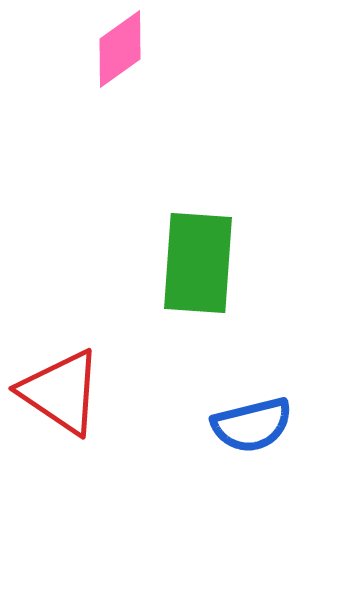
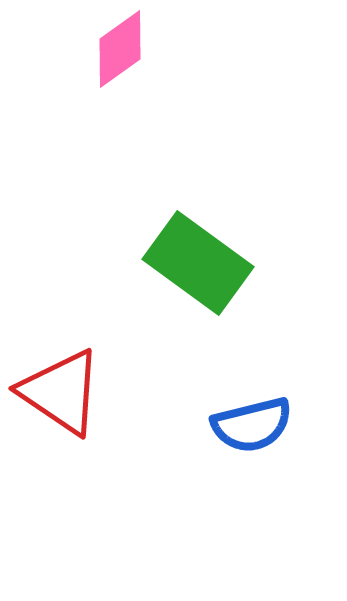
green rectangle: rotated 58 degrees counterclockwise
